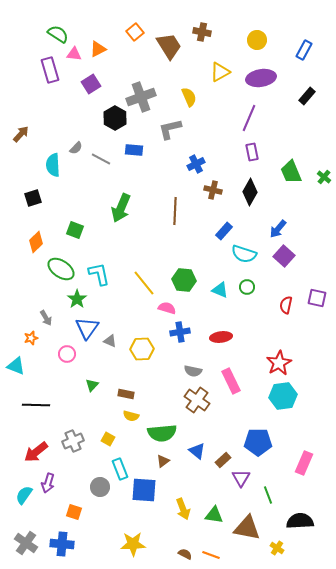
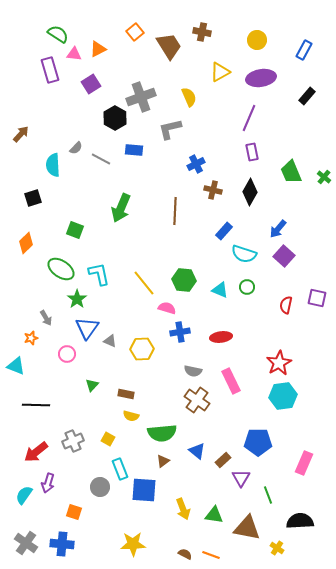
orange diamond at (36, 242): moved 10 px left, 1 px down
